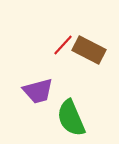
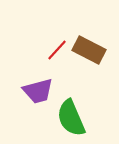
red line: moved 6 px left, 5 px down
